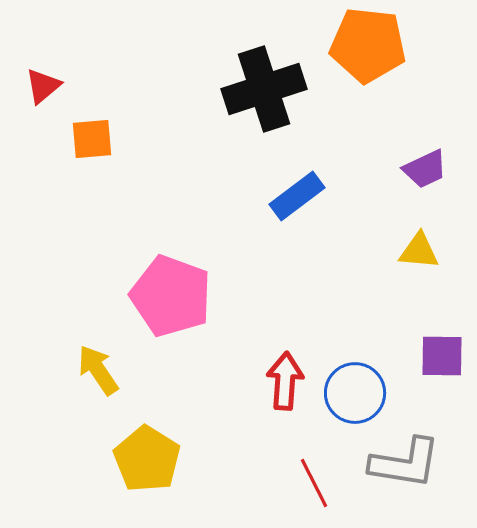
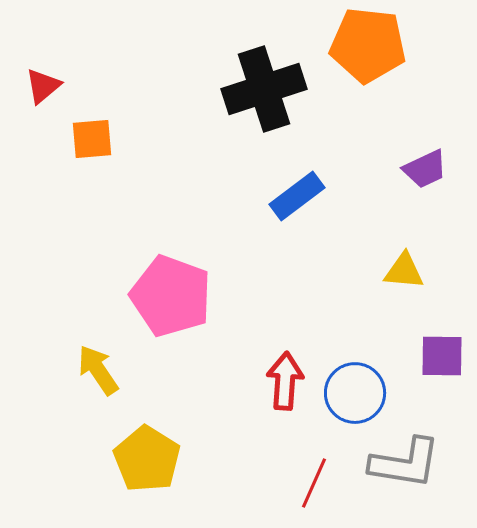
yellow triangle: moved 15 px left, 20 px down
red line: rotated 51 degrees clockwise
